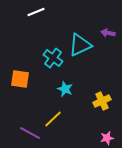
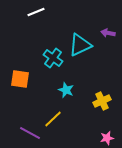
cyan star: moved 1 px right, 1 px down
